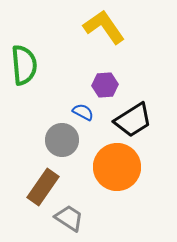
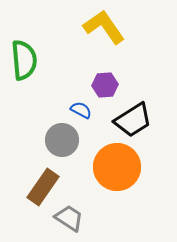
green semicircle: moved 5 px up
blue semicircle: moved 2 px left, 2 px up
